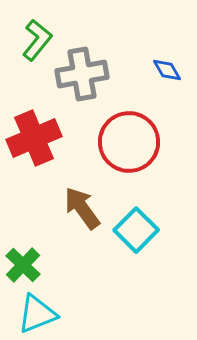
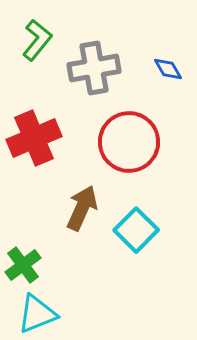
blue diamond: moved 1 px right, 1 px up
gray cross: moved 12 px right, 6 px up
brown arrow: rotated 60 degrees clockwise
green cross: rotated 9 degrees clockwise
